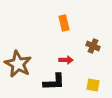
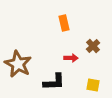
brown cross: rotated 24 degrees clockwise
red arrow: moved 5 px right, 2 px up
